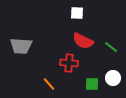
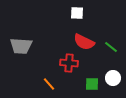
red semicircle: moved 1 px right, 1 px down
